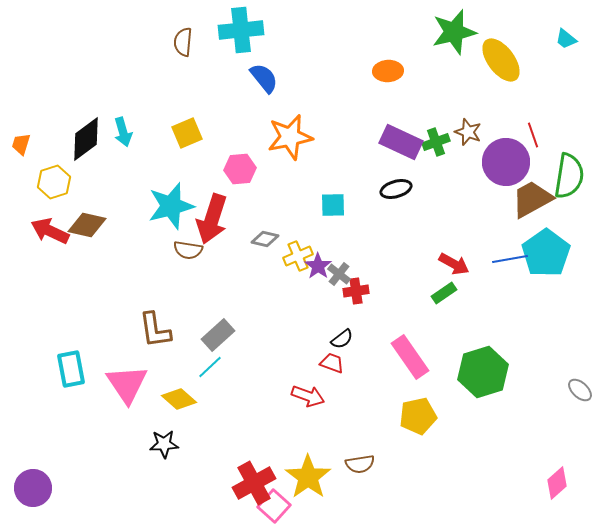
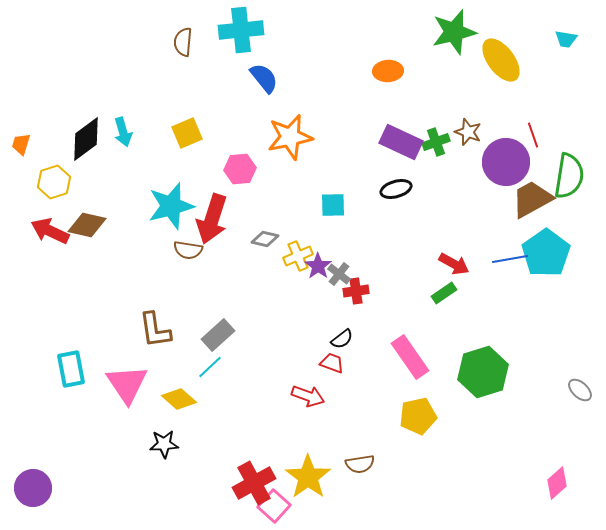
cyan trapezoid at (566, 39): rotated 30 degrees counterclockwise
